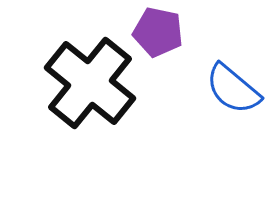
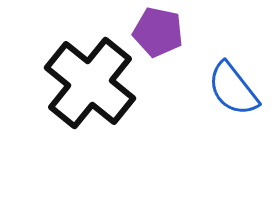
blue semicircle: rotated 12 degrees clockwise
